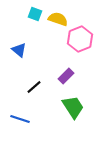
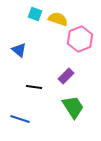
black line: rotated 49 degrees clockwise
